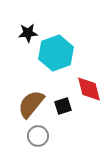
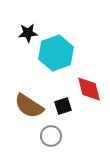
brown semicircle: moved 2 px left, 2 px down; rotated 96 degrees counterclockwise
gray circle: moved 13 px right
